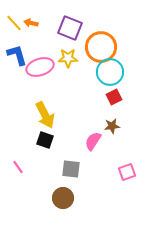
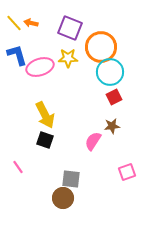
gray square: moved 10 px down
